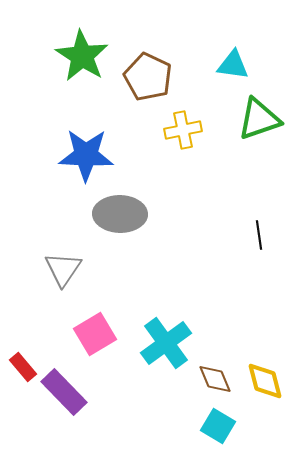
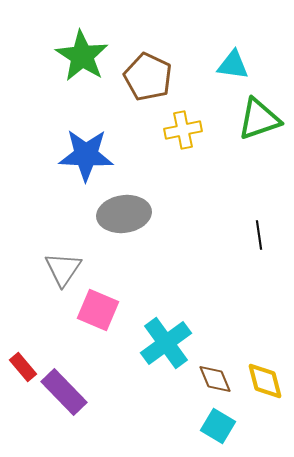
gray ellipse: moved 4 px right; rotated 9 degrees counterclockwise
pink square: moved 3 px right, 24 px up; rotated 36 degrees counterclockwise
